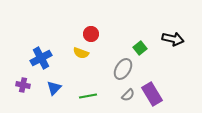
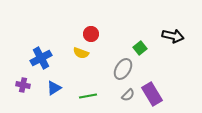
black arrow: moved 3 px up
blue triangle: rotated 14 degrees clockwise
